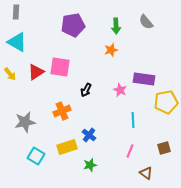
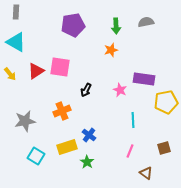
gray semicircle: rotated 119 degrees clockwise
cyan triangle: moved 1 px left
red triangle: moved 1 px up
gray star: moved 1 px up
green star: moved 3 px left, 3 px up; rotated 24 degrees counterclockwise
